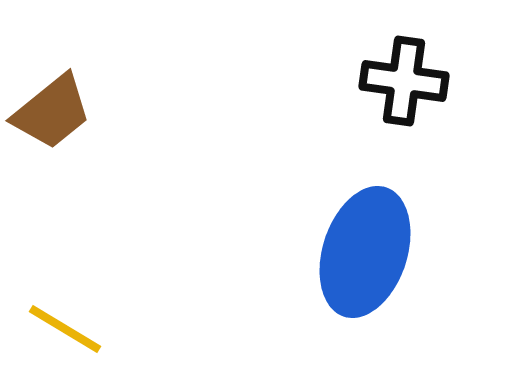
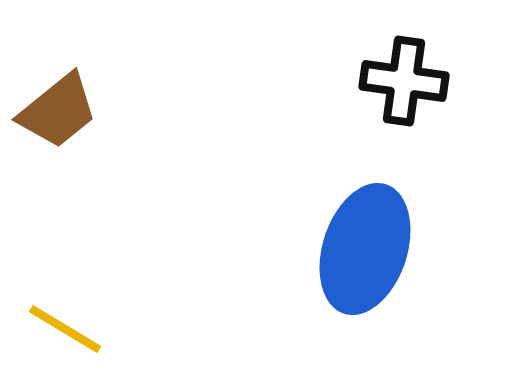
brown trapezoid: moved 6 px right, 1 px up
blue ellipse: moved 3 px up
